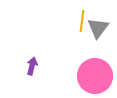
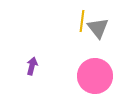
gray triangle: rotated 15 degrees counterclockwise
